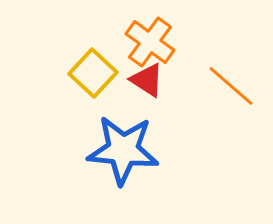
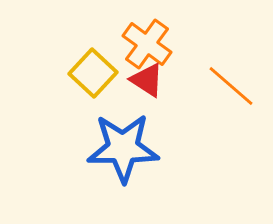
orange cross: moved 3 px left, 2 px down
blue star: moved 2 px up; rotated 6 degrees counterclockwise
